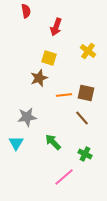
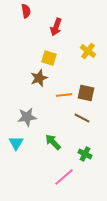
brown line: rotated 21 degrees counterclockwise
